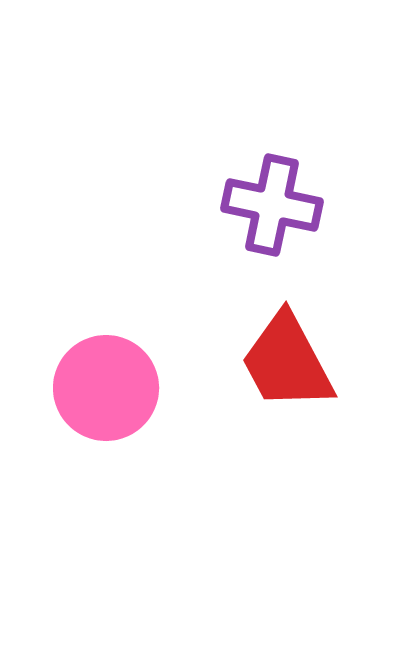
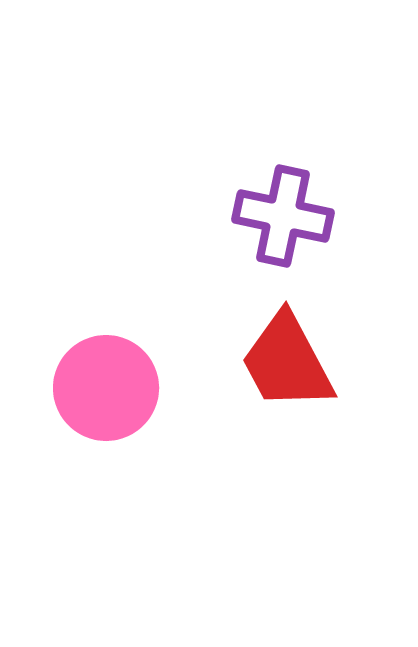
purple cross: moved 11 px right, 11 px down
